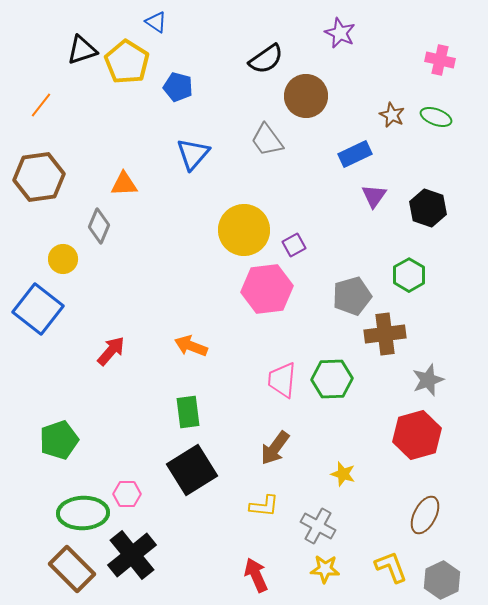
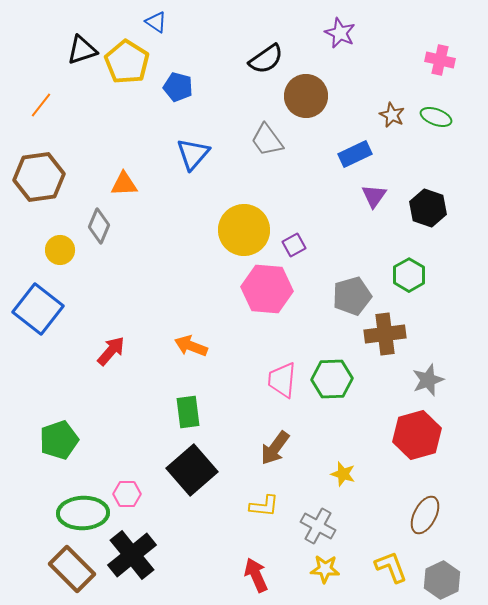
yellow circle at (63, 259): moved 3 px left, 9 px up
pink hexagon at (267, 289): rotated 12 degrees clockwise
black square at (192, 470): rotated 9 degrees counterclockwise
